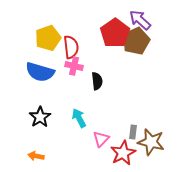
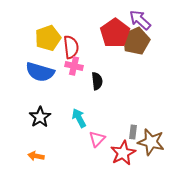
pink triangle: moved 4 px left
